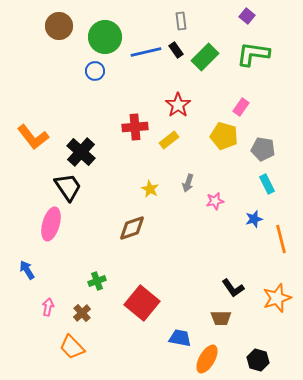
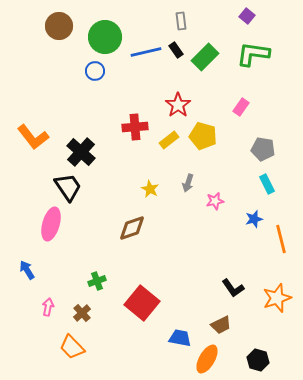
yellow pentagon: moved 21 px left
brown trapezoid: moved 7 px down; rotated 25 degrees counterclockwise
